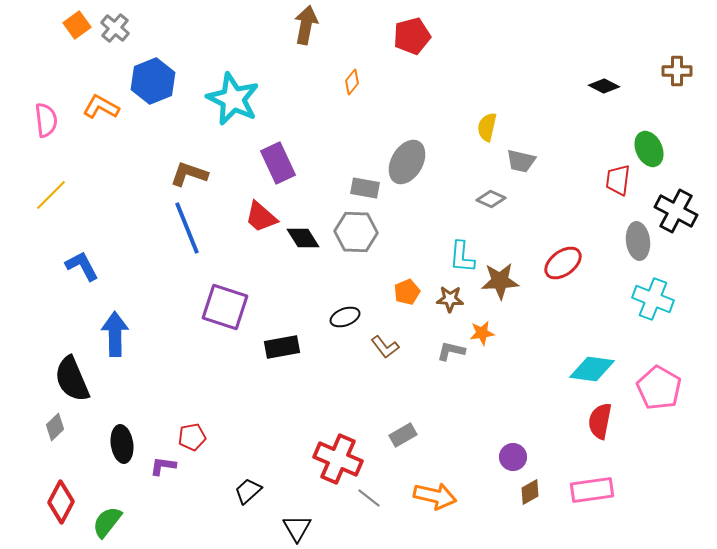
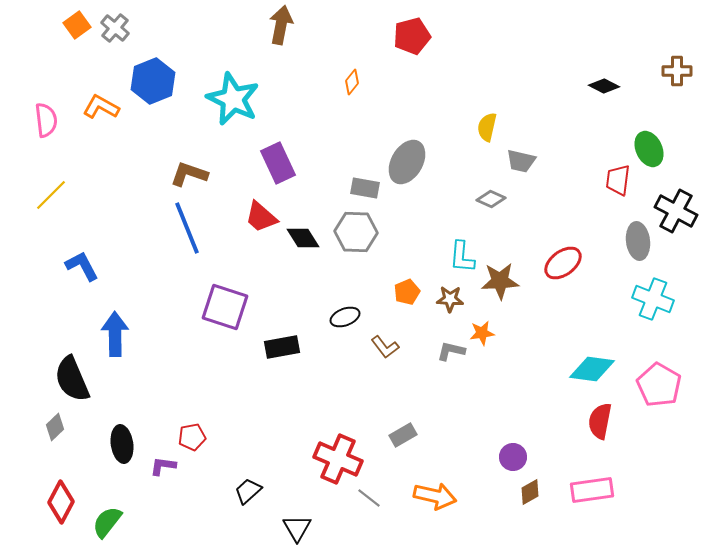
brown arrow at (306, 25): moved 25 px left
pink pentagon at (659, 388): moved 3 px up
